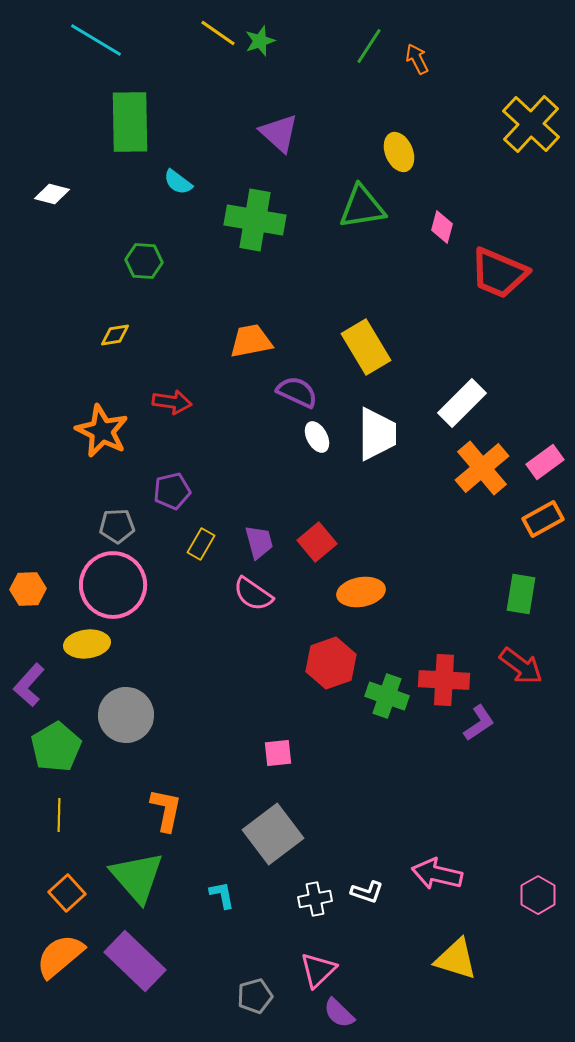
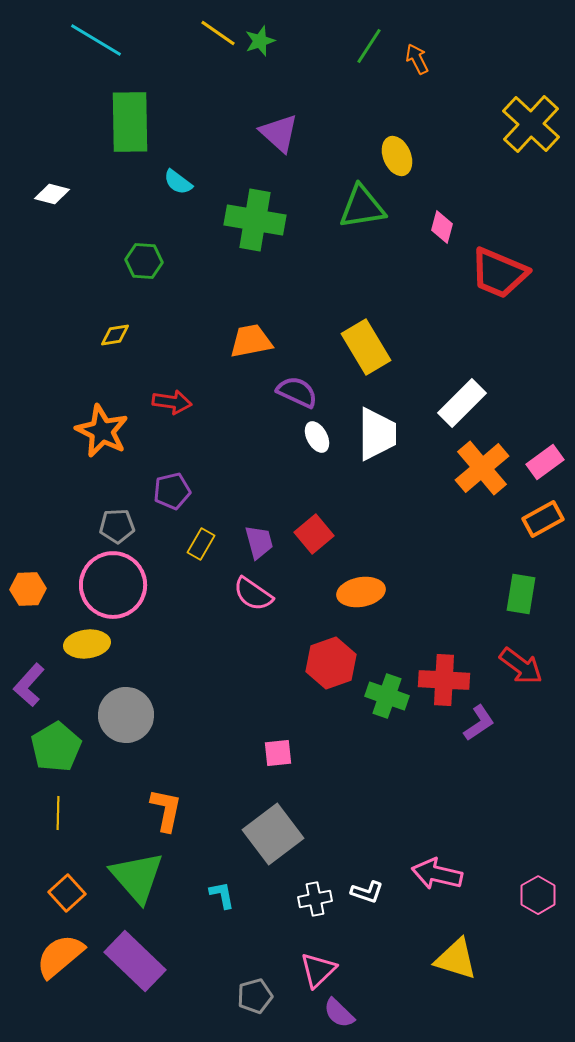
yellow ellipse at (399, 152): moved 2 px left, 4 px down
red square at (317, 542): moved 3 px left, 8 px up
yellow line at (59, 815): moved 1 px left, 2 px up
